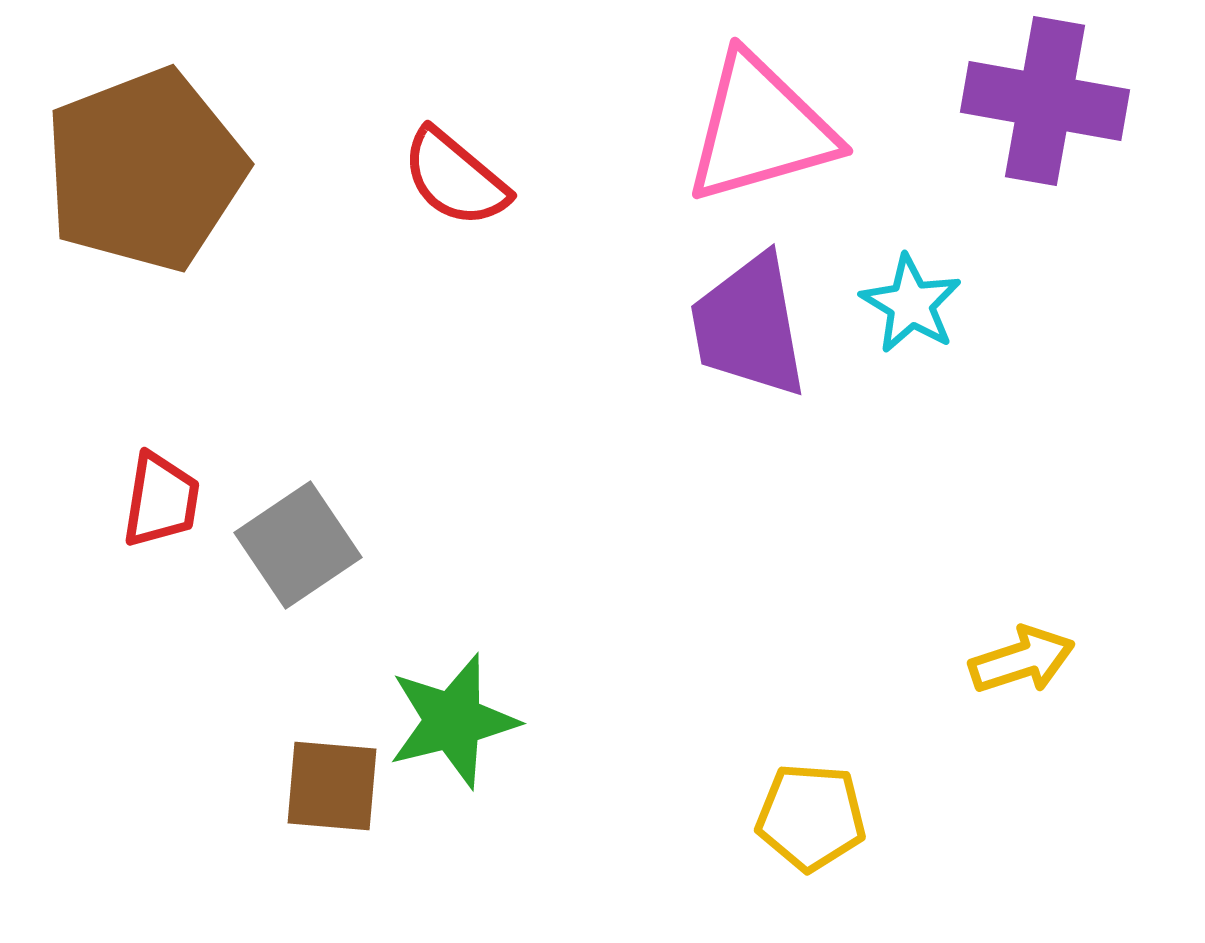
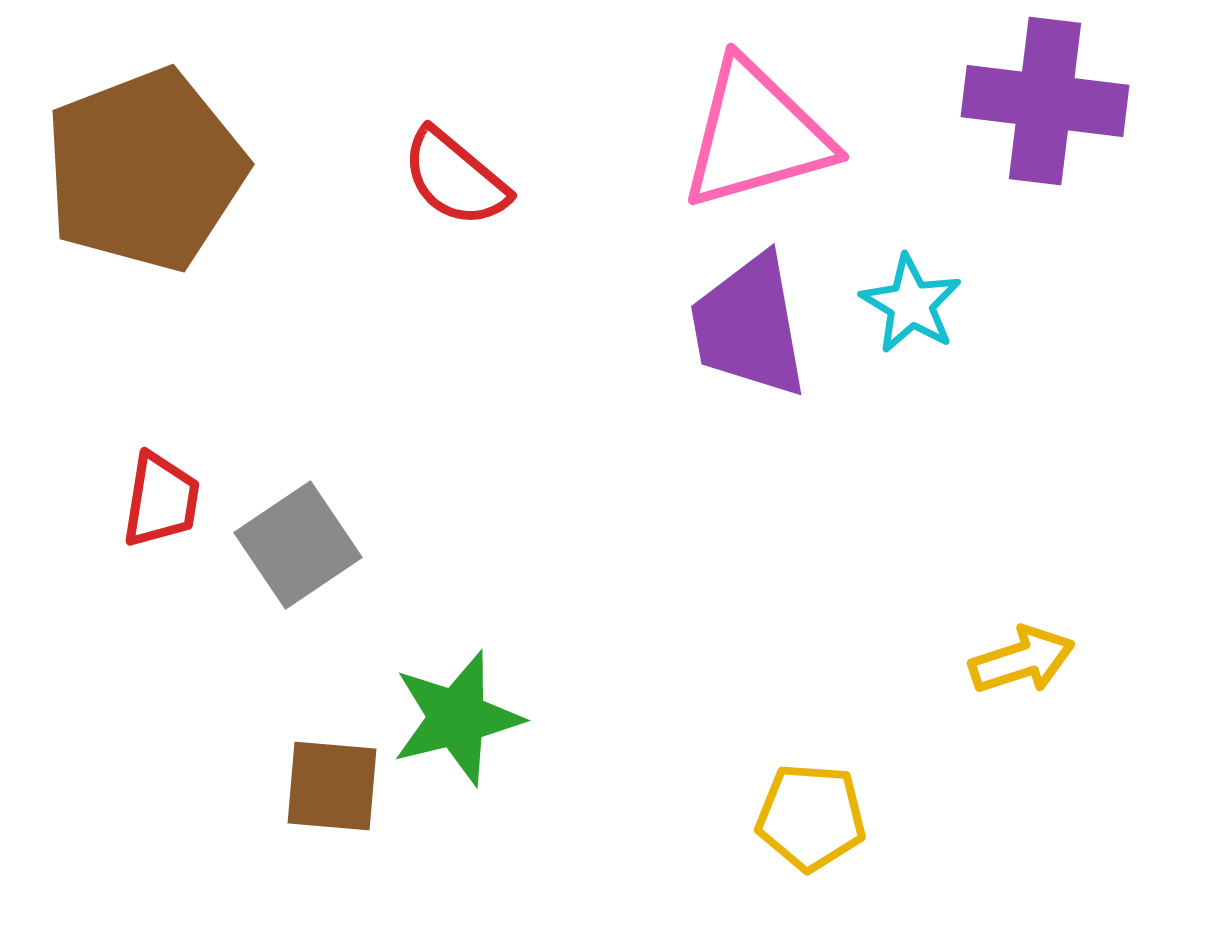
purple cross: rotated 3 degrees counterclockwise
pink triangle: moved 4 px left, 6 px down
green star: moved 4 px right, 3 px up
